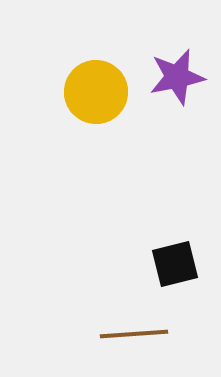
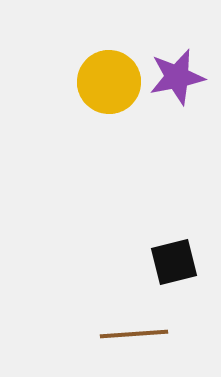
yellow circle: moved 13 px right, 10 px up
black square: moved 1 px left, 2 px up
